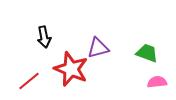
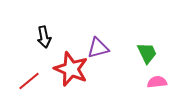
green trapezoid: rotated 45 degrees clockwise
